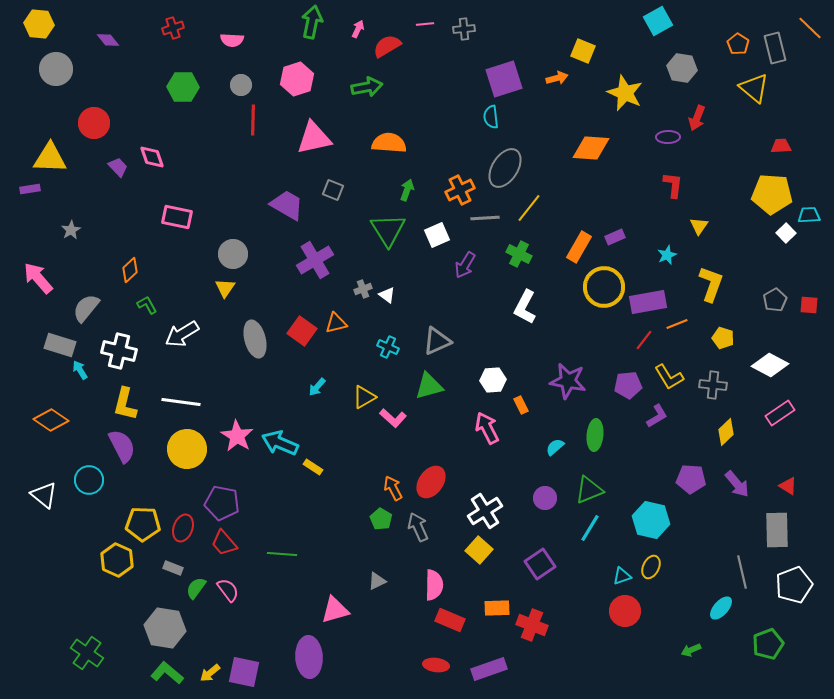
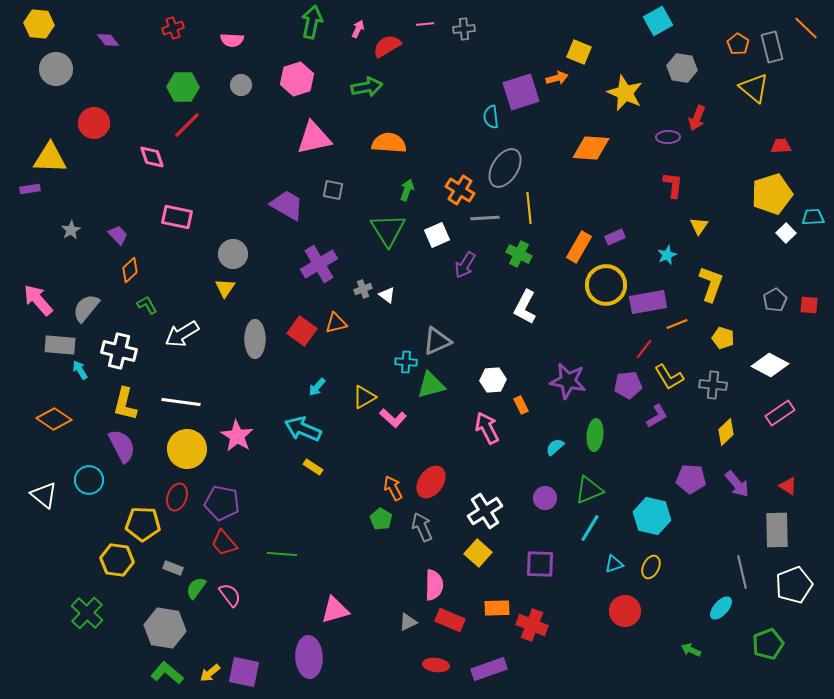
orange line at (810, 28): moved 4 px left
gray rectangle at (775, 48): moved 3 px left, 1 px up
yellow square at (583, 51): moved 4 px left, 1 px down
purple square at (504, 79): moved 17 px right, 13 px down
red line at (253, 120): moved 66 px left, 5 px down; rotated 44 degrees clockwise
purple trapezoid at (118, 167): moved 68 px down
gray square at (333, 190): rotated 10 degrees counterclockwise
orange cross at (460, 190): rotated 32 degrees counterclockwise
yellow pentagon at (772, 194): rotated 21 degrees counterclockwise
yellow line at (529, 208): rotated 44 degrees counterclockwise
cyan trapezoid at (809, 215): moved 4 px right, 2 px down
purple cross at (315, 260): moved 4 px right, 4 px down
pink arrow at (38, 278): moved 22 px down
yellow circle at (604, 287): moved 2 px right, 2 px up
gray ellipse at (255, 339): rotated 15 degrees clockwise
red line at (644, 340): moved 9 px down
gray rectangle at (60, 345): rotated 12 degrees counterclockwise
cyan cross at (388, 347): moved 18 px right, 15 px down; rotated 20 degrees counterclockwise
green triangle at (429, 386): moved 2 px right, 1 px up
orange diamond at (51, 420): moved 3 px right, 1 px up
cyan arrow at (280, 443): moved 23 px right, 14 px up
cyan hexagon at (651, 520): moved 1 px right, 4 px up
gray arrow at (418, 527): moved 4 px right
red ellipse at (183, 528): moved 6 px left, 31 px up
yellow square at (479, 550): moved 1 px left, 3 px down
yellow hexagon at (117, 560): rotated 16 degrees counterclockwise
purple square at (540, 564): rotated 36 degrees clockwise
cyan triangle at (622, 576): moved 8 px left, 12 px up
gray triangle at (377, 581): moved 31 px right, 41 px down
pink semicircle at (228, 590): moved 2 px right, 5 px down
green arrow at (691, 650): rotated 48 degrees clockwise
green cross at (87, 653): moved 40 px up; rotated 8 degrees clockwise
